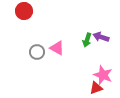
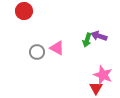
purple arrow: moved 2 px left, 1 px up
red triangle: rotated 40 degrees counterclockwise
